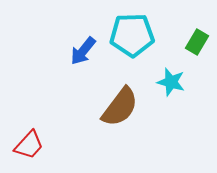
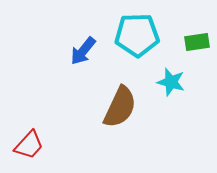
cyan pentagon: moved 5 px right
green rectangle: rotated 50 degrees clockwise
brown semicircle: rotated 12 degrees counterclockwise
